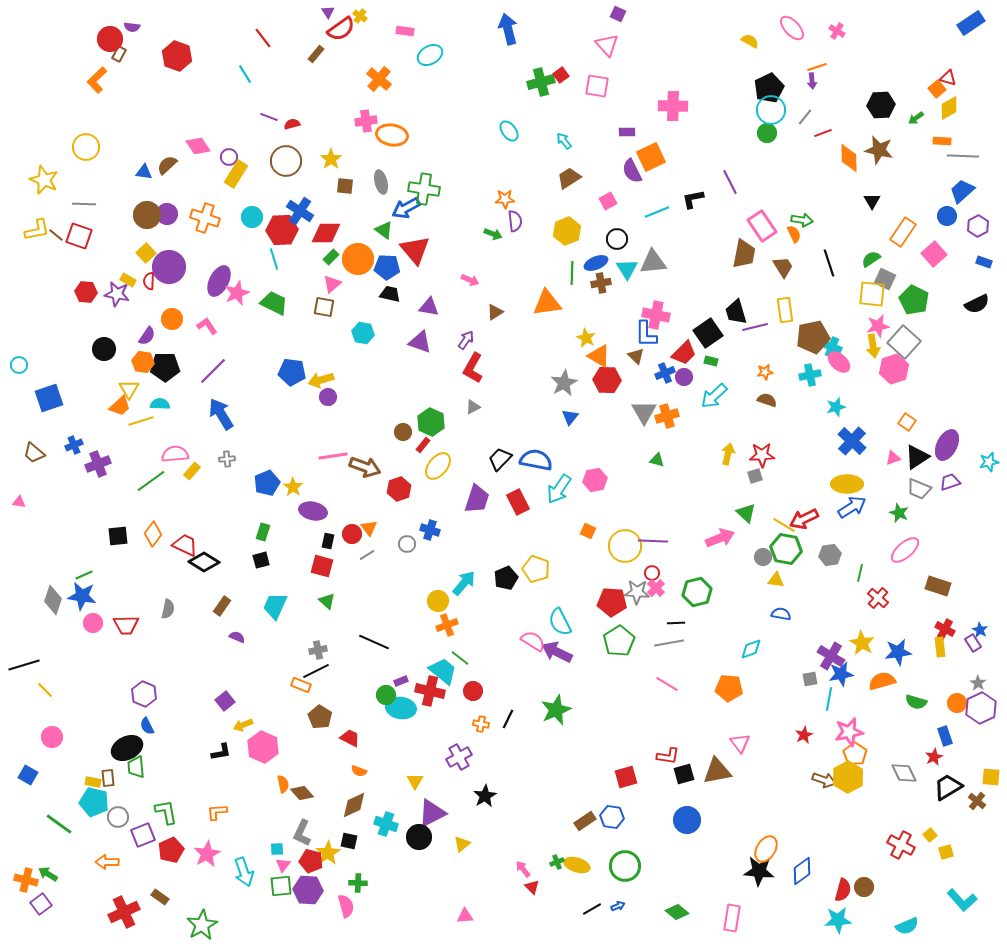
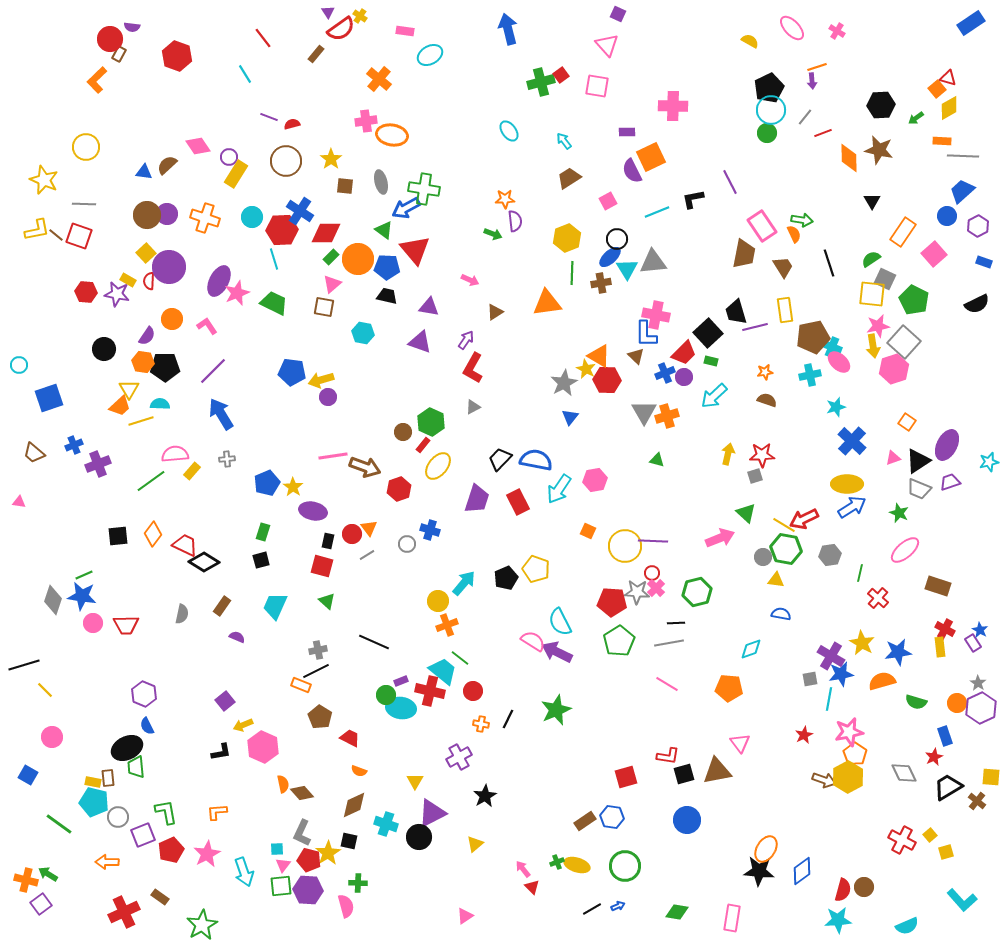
yellow hexagon at (567, 231): moved 7 px down
blue ellipse at (596, 263): moved 14 px right, 6 px up; rotated 20 degrees counterclockwise
black trapezoid at (390, 294): moved 3 px left, 2 px down
black square at (708, 333): rotated 8 degrees counterclockwise
yellow star at (586, 338): moved 31 px down
black triangle at (917, 457): moved 1 px right, 4 px down
gray semicircle at (168, 609): moved 14 px right, 5 px down
yellow triangle at (462, 844): moved 13 px right
red cross at (901, 845): moved 1 px right, 5 px up
red pentagon at (311, 861): moved 2 px left, 1 px up
green diamond at (677, 912): rotated 30 degrees counterclockwise
pink triangle at (465, 916): rotated 30 degrees counterclockwise
